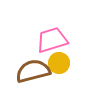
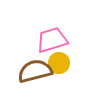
brown semicircle: moved 2 px right
